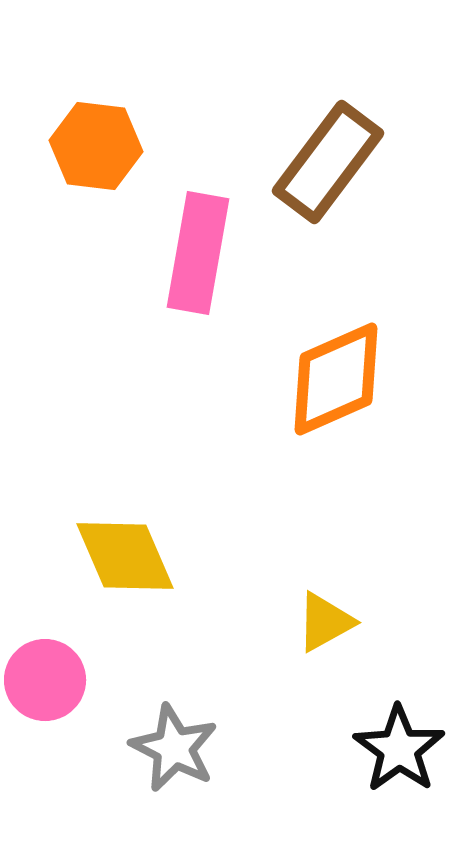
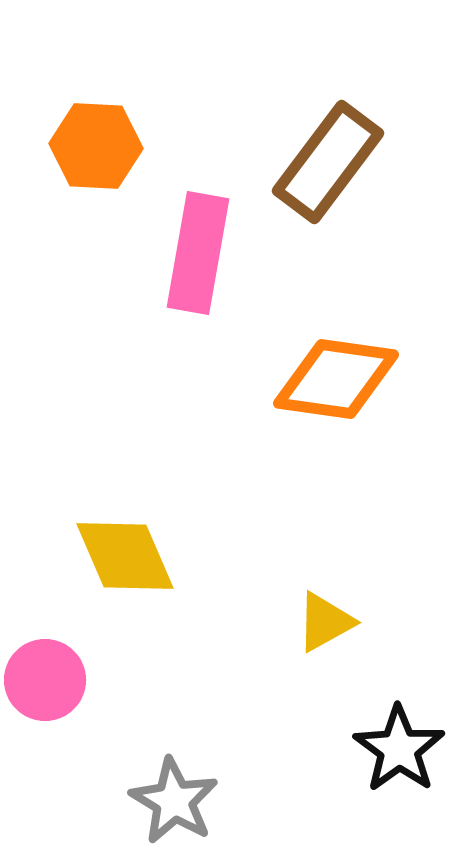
orange hexagon: rotated 4 degrees counterclockwise
orange diamond: rotated 32 degrees clockwise
gray star: moved 53 px down; rotated 4 degrees clockwise
